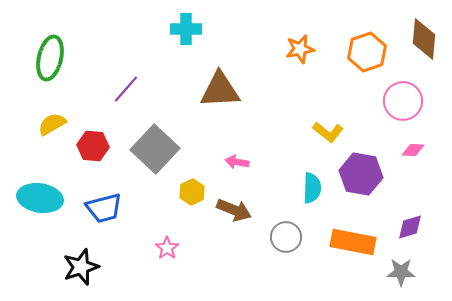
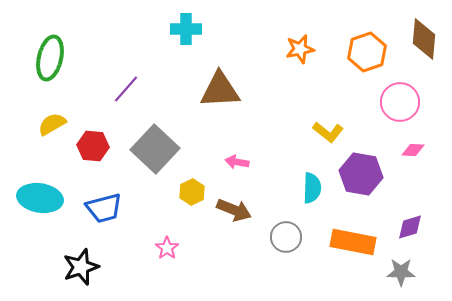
pink circle: moved 3 px left, 1 px down
